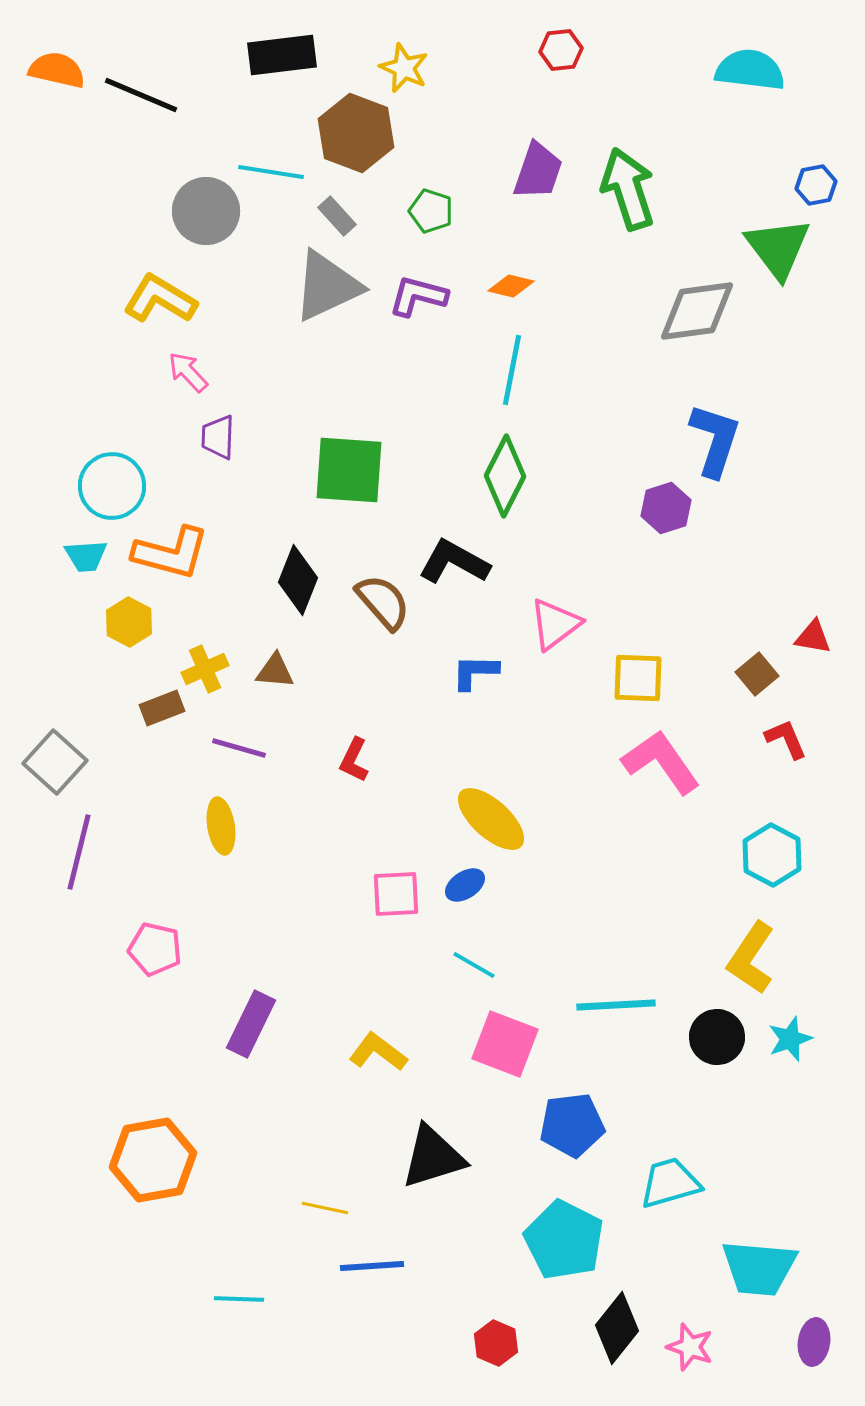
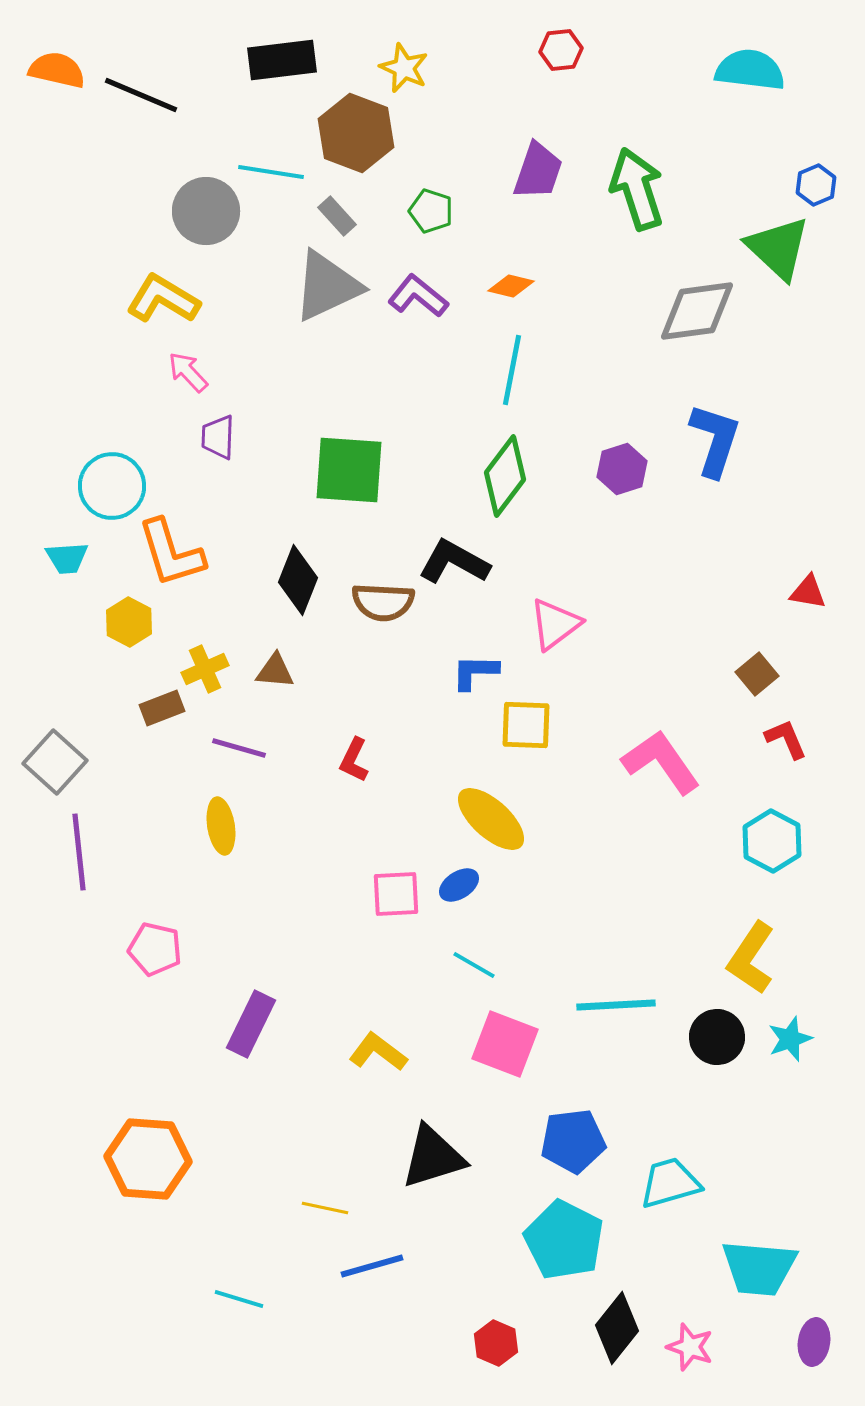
black rectangle at (282, 55): moved 5 px down
blue hexagon at (816, 185): rotated 12 degrees counterclockwise
green arrow at (628, 189): moved 9 px right
green triangle at (778, 248): rotated 10 degrees counterclockwise
purple L-shape at (418, 296): rotated 24 degrees clockwise
yellow L-shape at (160, 299): moved 3 px right
green diamond at (505, 476): rotated 10 degrees clockwise
purple hexagon at (666, 508): moved 44 px left, 39 px up
orange L-shape at (171, 553): rotated 58 degrees clockwise
cyan trapezoid at (86, 556): moved 19 px left, 2 px down
brown semicircle at (383, 602): rotated 134 degrees clockwise
red triangle at (813, 637): moved 5 px left, 45 px up
yellow square at (638, 678): moved 112 px left, 47 px down
purple line at (79, 852): rotated 20 degrees counterclockwise
cyan hexagon at (772, 855): moved 14 px up
blue ellipse at (465, 885): moved 6 px left
blue pentagon at (572, 1125): moved 1 px right, 16 px down
orange hexagon at (153, 1160): moved 5 px left, 1 px up; rotated 14 degrees clockwise
blue line at (372, 1266): rotated 12 degrees counterclockwise
cyan line at (239, 1299): rotated 15 degrees clockwise
